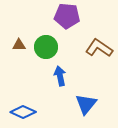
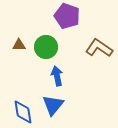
purple pentagon: rotated 15 degrees clockwise
blue arrow: moved 3 px left
blue triangle: moved 33 px left, 1 px down
blue diamond: rotated 55 degrees clockwise
